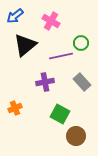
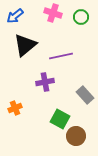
pink cross: moved 2 px right, 8 px up; rotated 12 degrees counterclockwise
green circle: moved 26 px up
gray rectangle: moved 3 px right, 13 px down
green square: moved 5 px down
